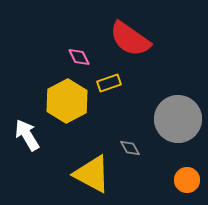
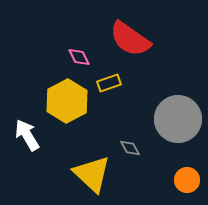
yellow triangle: rotated 15 degrees clockwise
